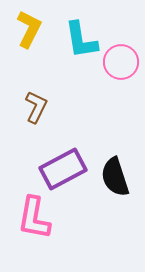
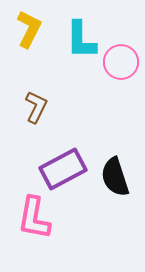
cyan L-shape: rotated 9 degrees clockwise
